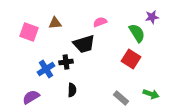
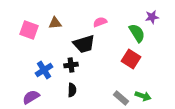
pink square: moved 2 px up
black cross: moved 5 px right, 3 px down
blue cross: moved 2 px left, 1 px down
green arrow: moved 8 px left, 2 px down
